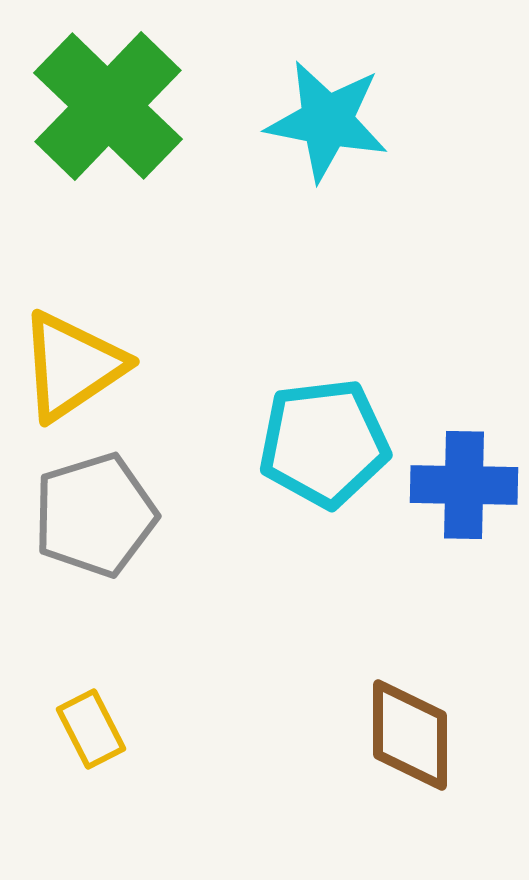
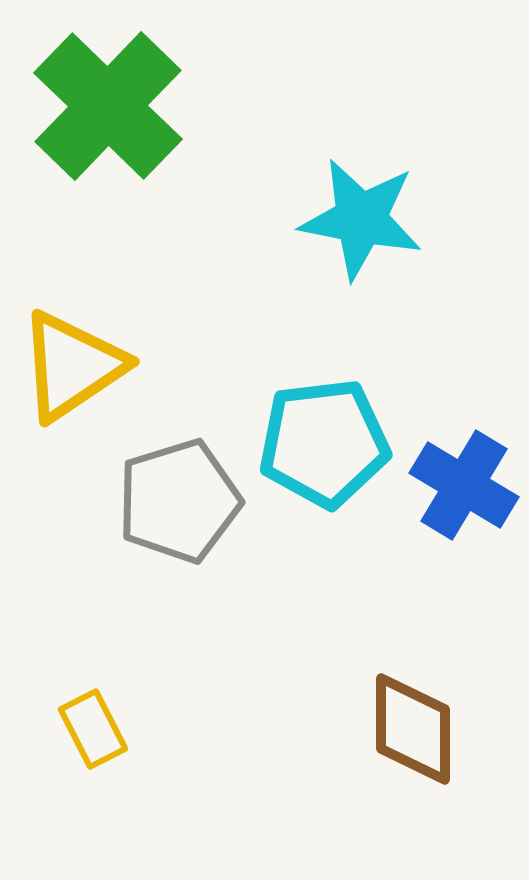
cyan star: moved 34 px right, 98 px down
blue cross: rotated 30 degrees clockwise
gray pentagon: moved 84 px right, 14 px up
yellow rectangle: moved 2 px right
brown diamond: moved 3 px right, 6 px up
